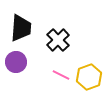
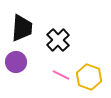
black trapezoid: moved 1 px right
yellow hexagon: rotated 20 degrees counterclockwise
